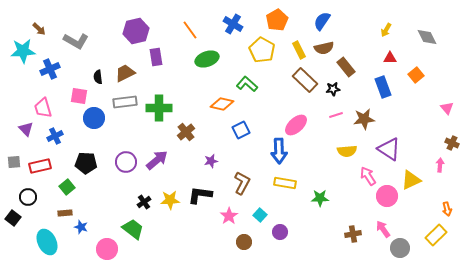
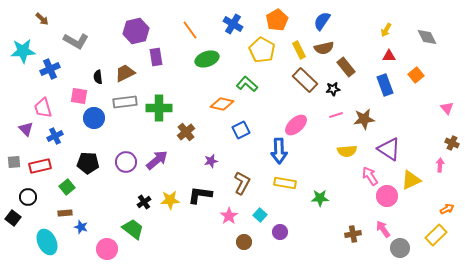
brown arrow at (39, 29): moved 3 px right, 10 px up
red triangle at (390, 58): moved 1 px left, 2 px up
blue rectangle at (383, 87): moved 2 px right, 2 px up
black pentagon at (86, 163): moved 2 px right
pink arrow at (368, 176): moved 2 px right
orange arrow at (447, 209): rotated 104 degrees counterclockwise
